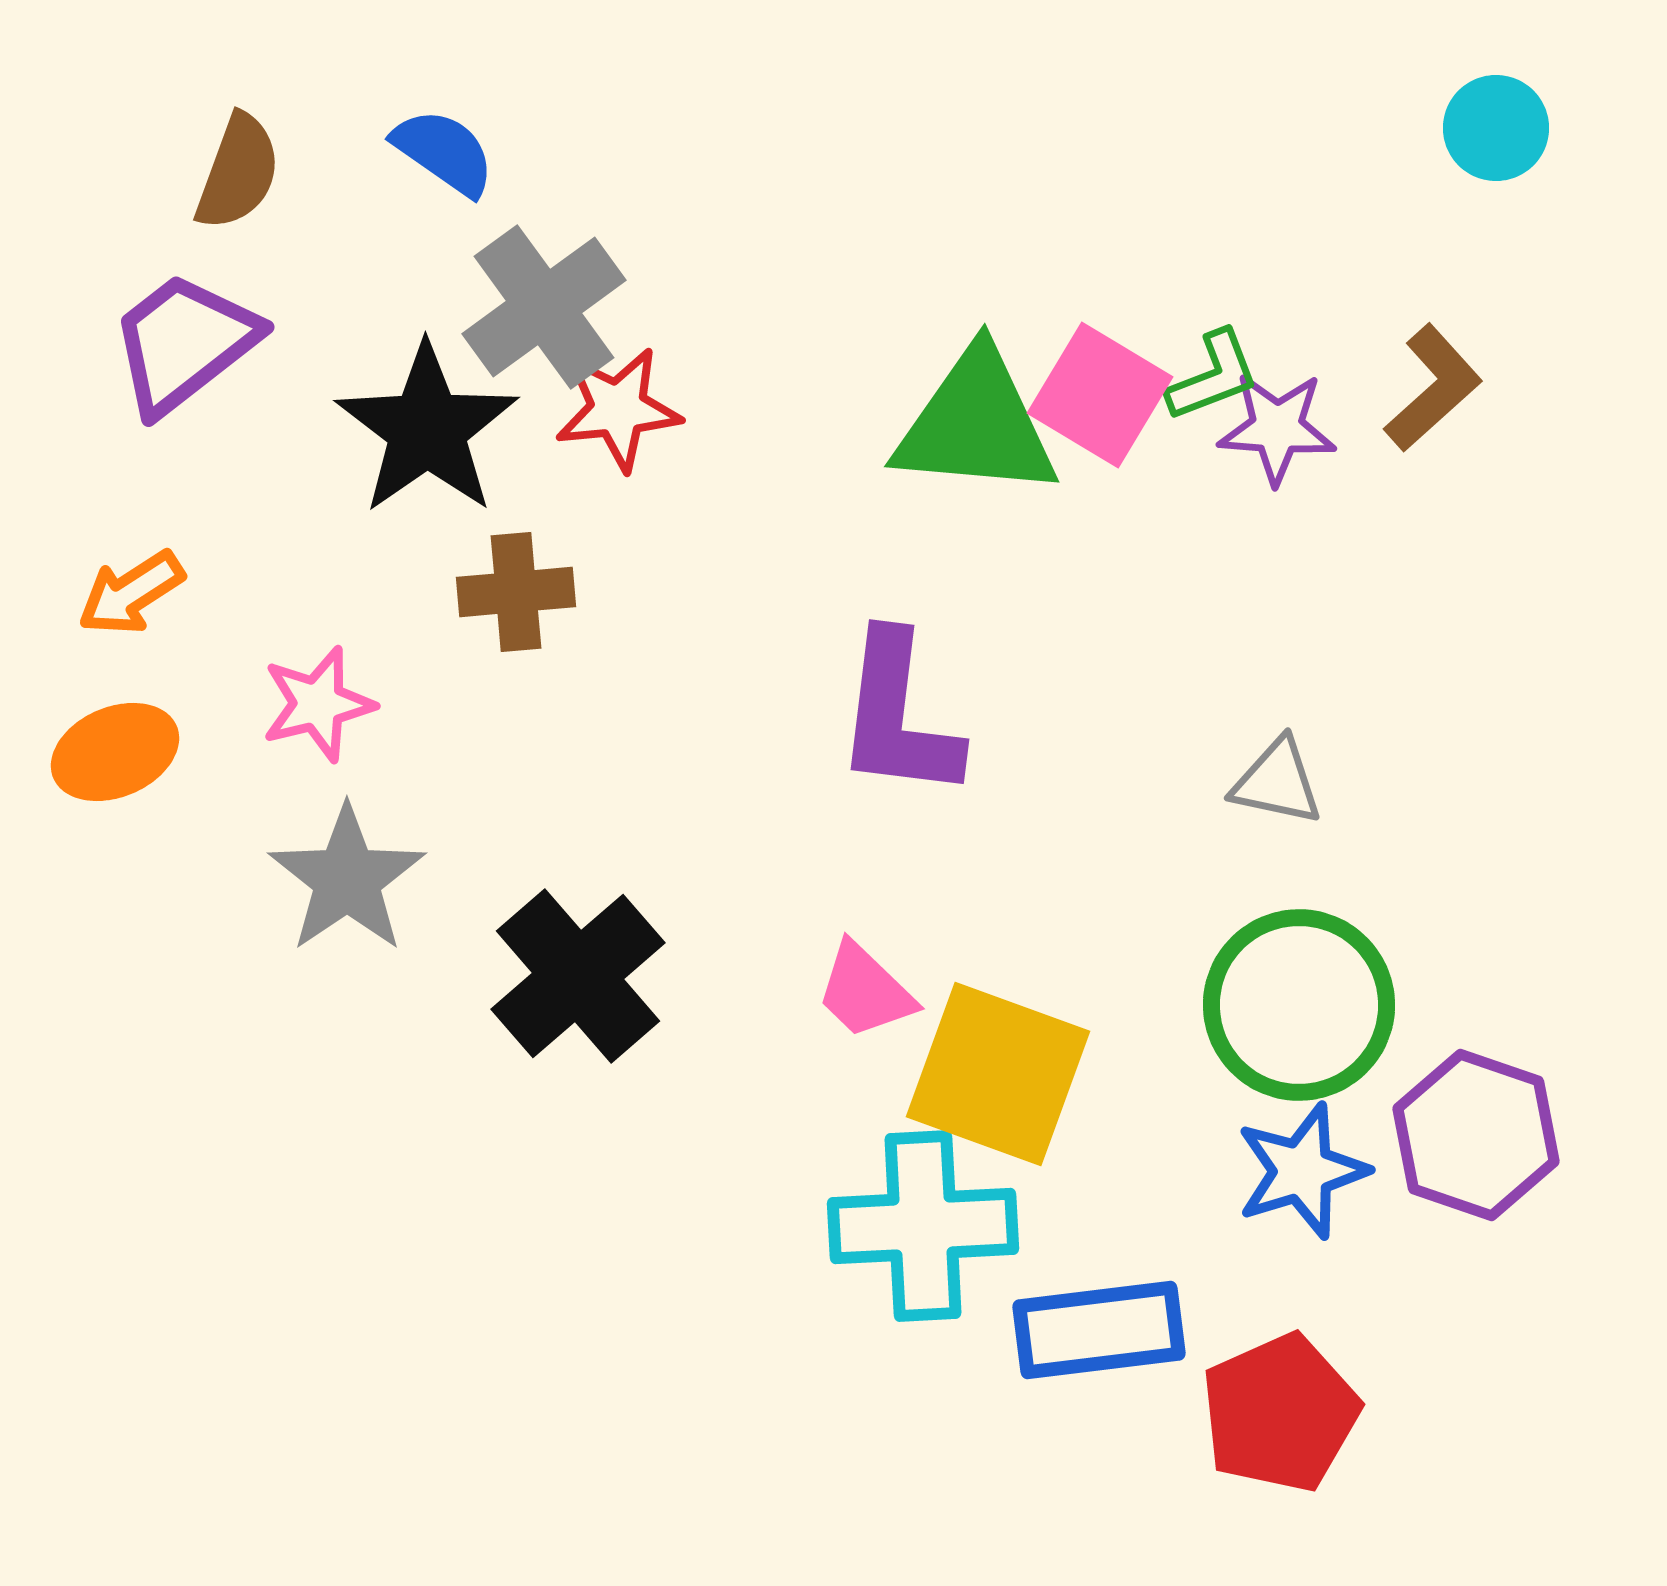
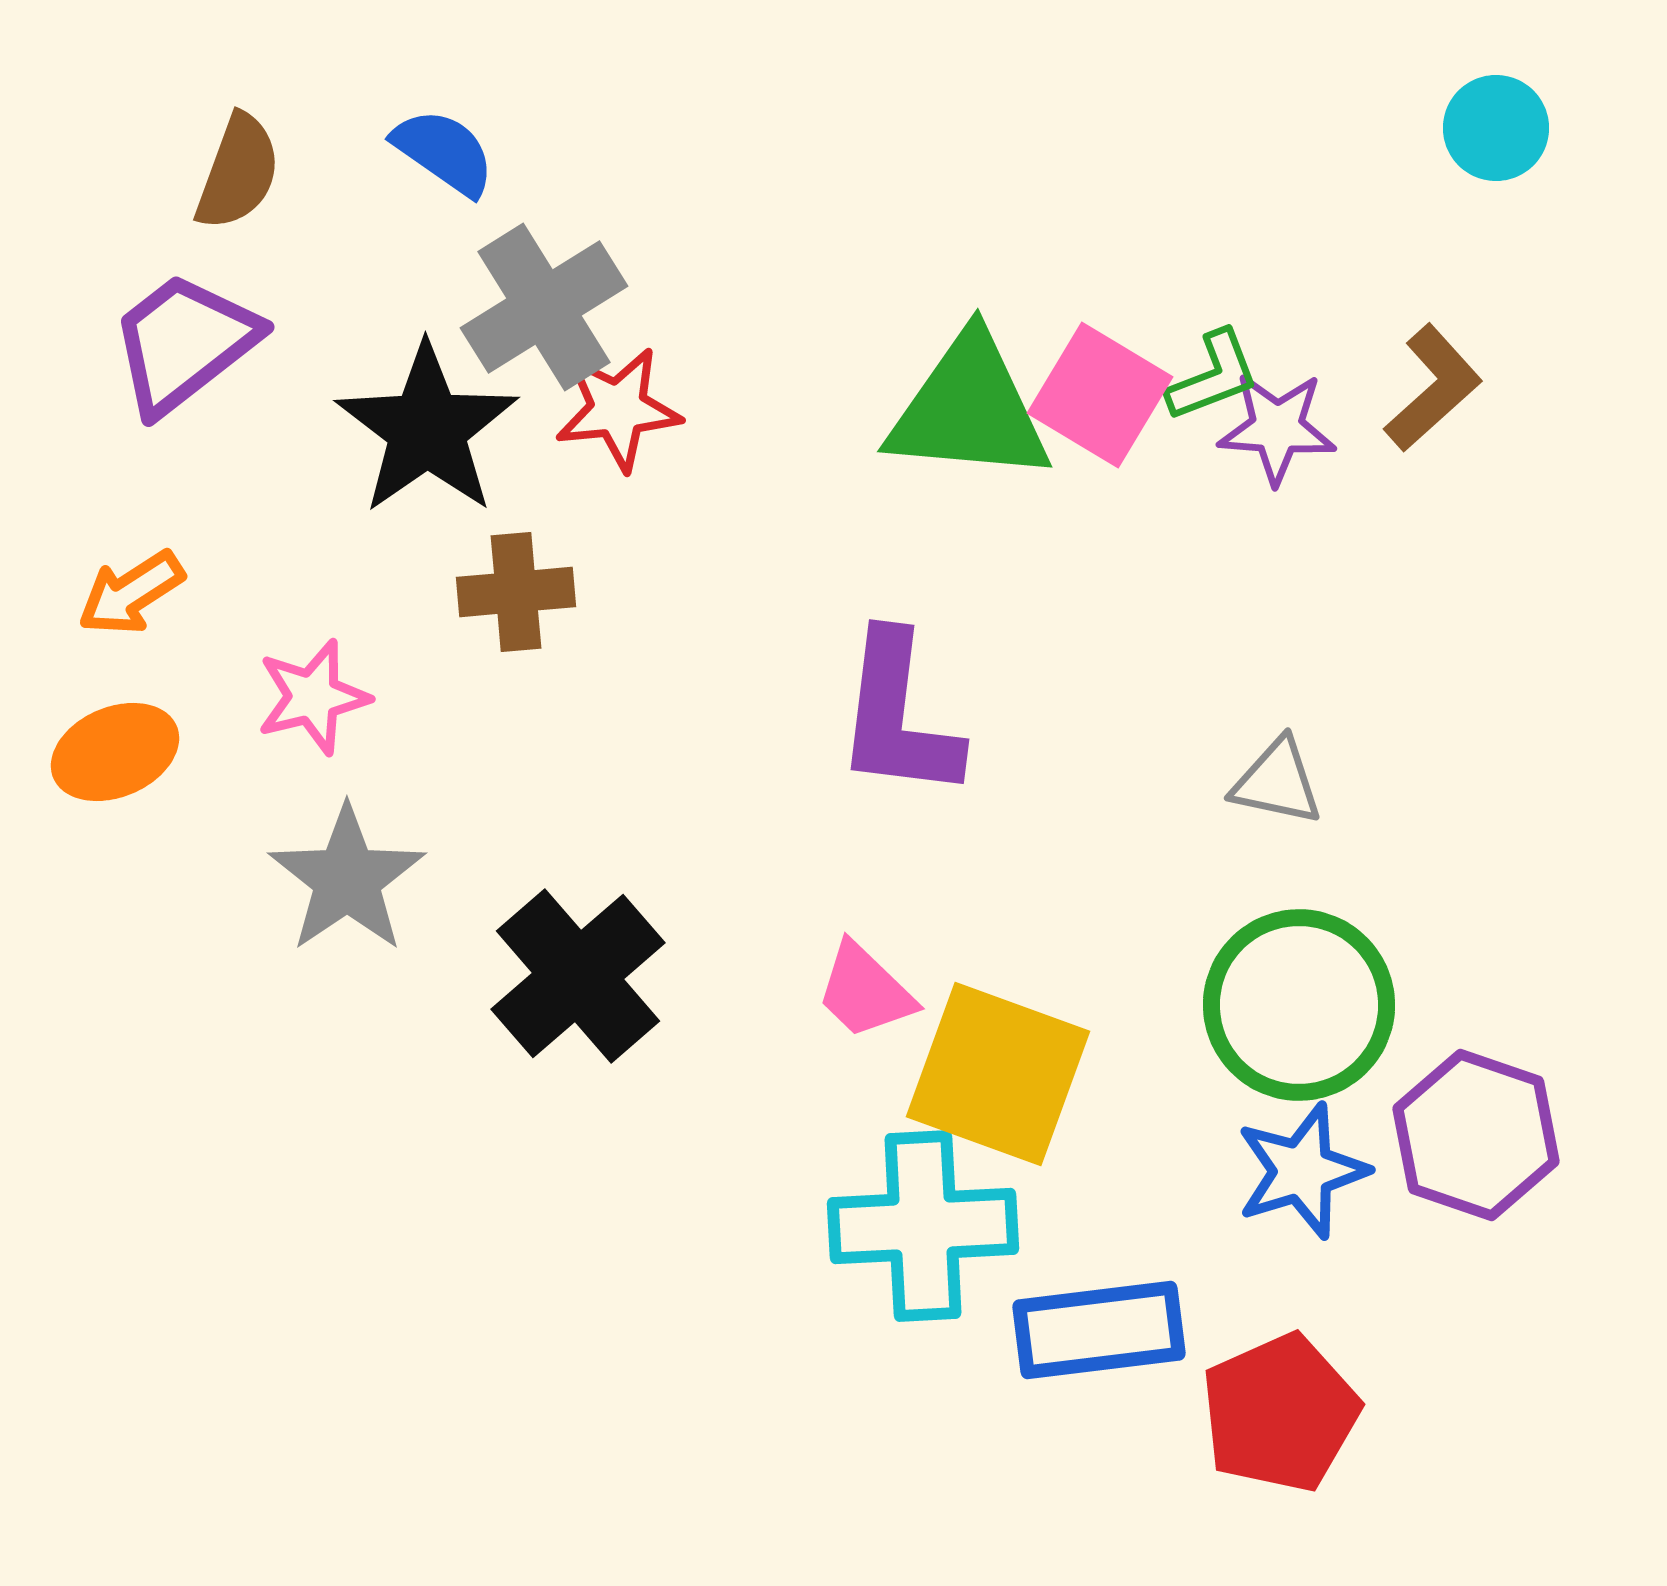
gray cross: rotated 4 degrees clockwise
green triangle: moved 7 px left, 15 px up
pink star: moved 5 px left, 7 px up
